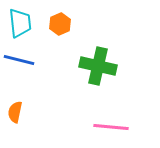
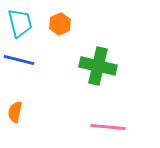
cyan trapezoid: rotated 8 degrees counterclockwise
pink line: moved 3 px left
